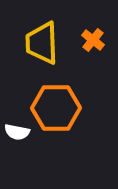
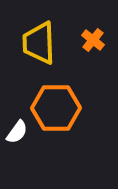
yellow trapezoid: moved 3 px left
white semicircle: rotated 65 degrees counterclockwise
